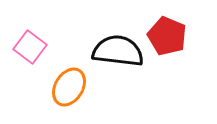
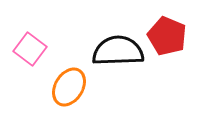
pink square: moved 2 px down
black semicircle: rotated 9 degrees counterclockwise
